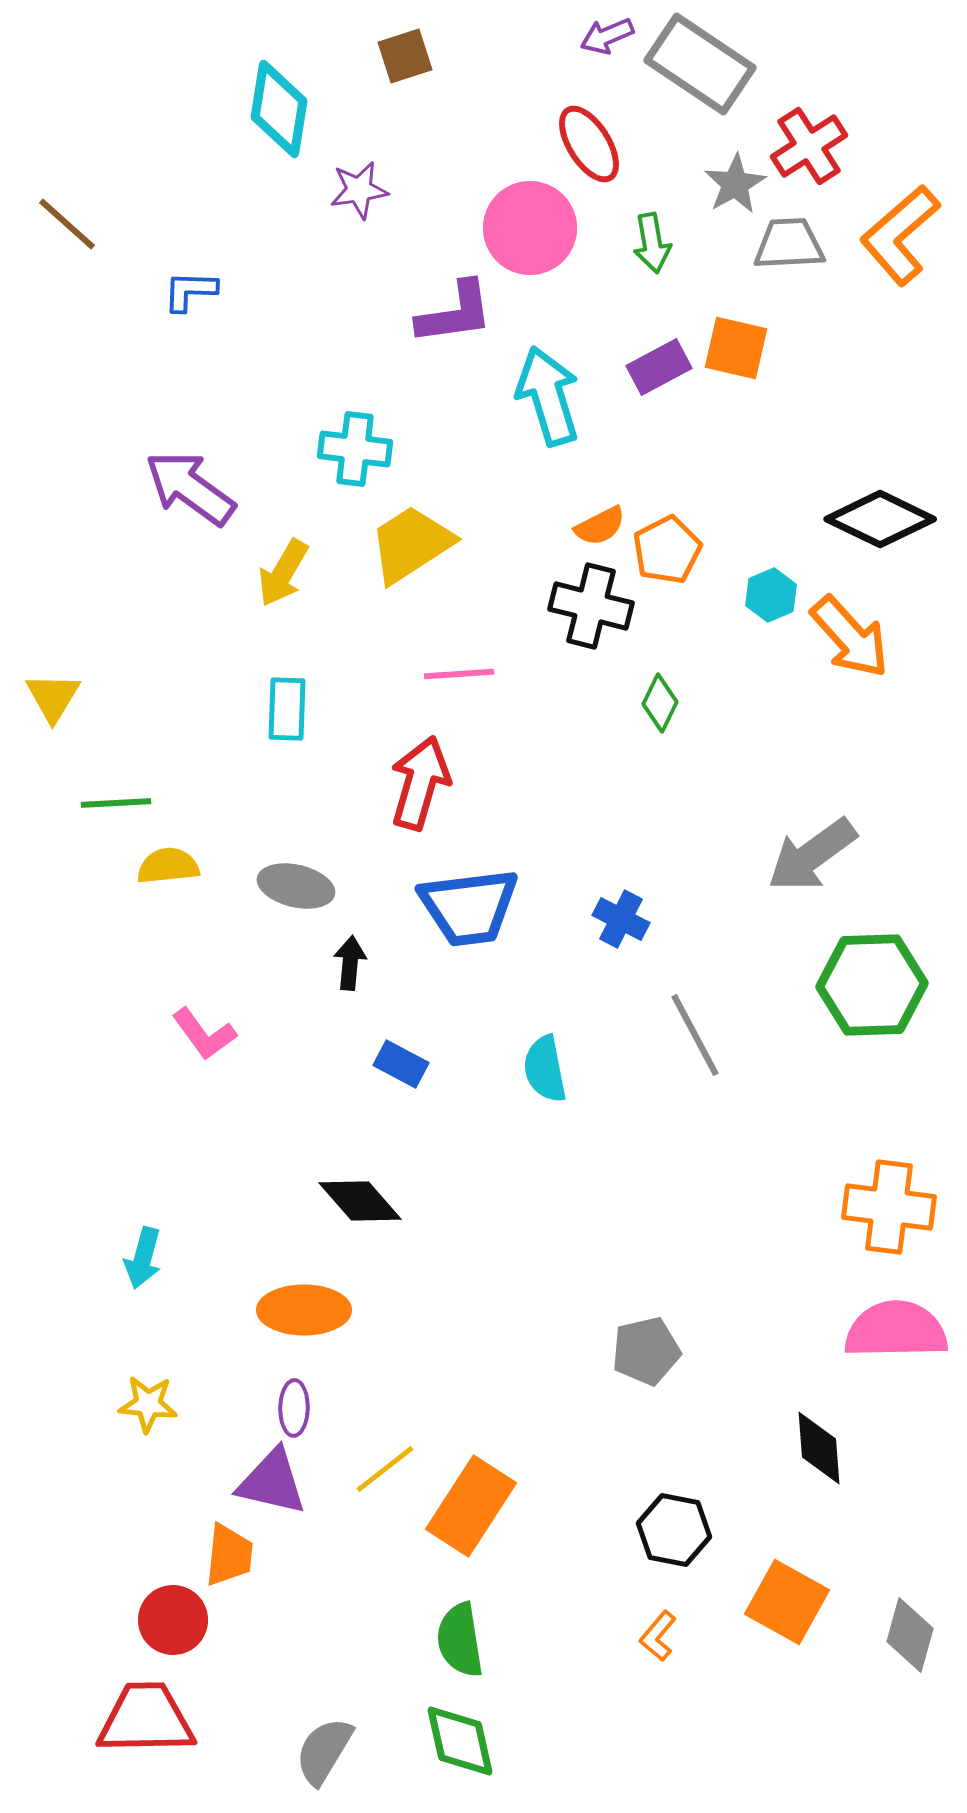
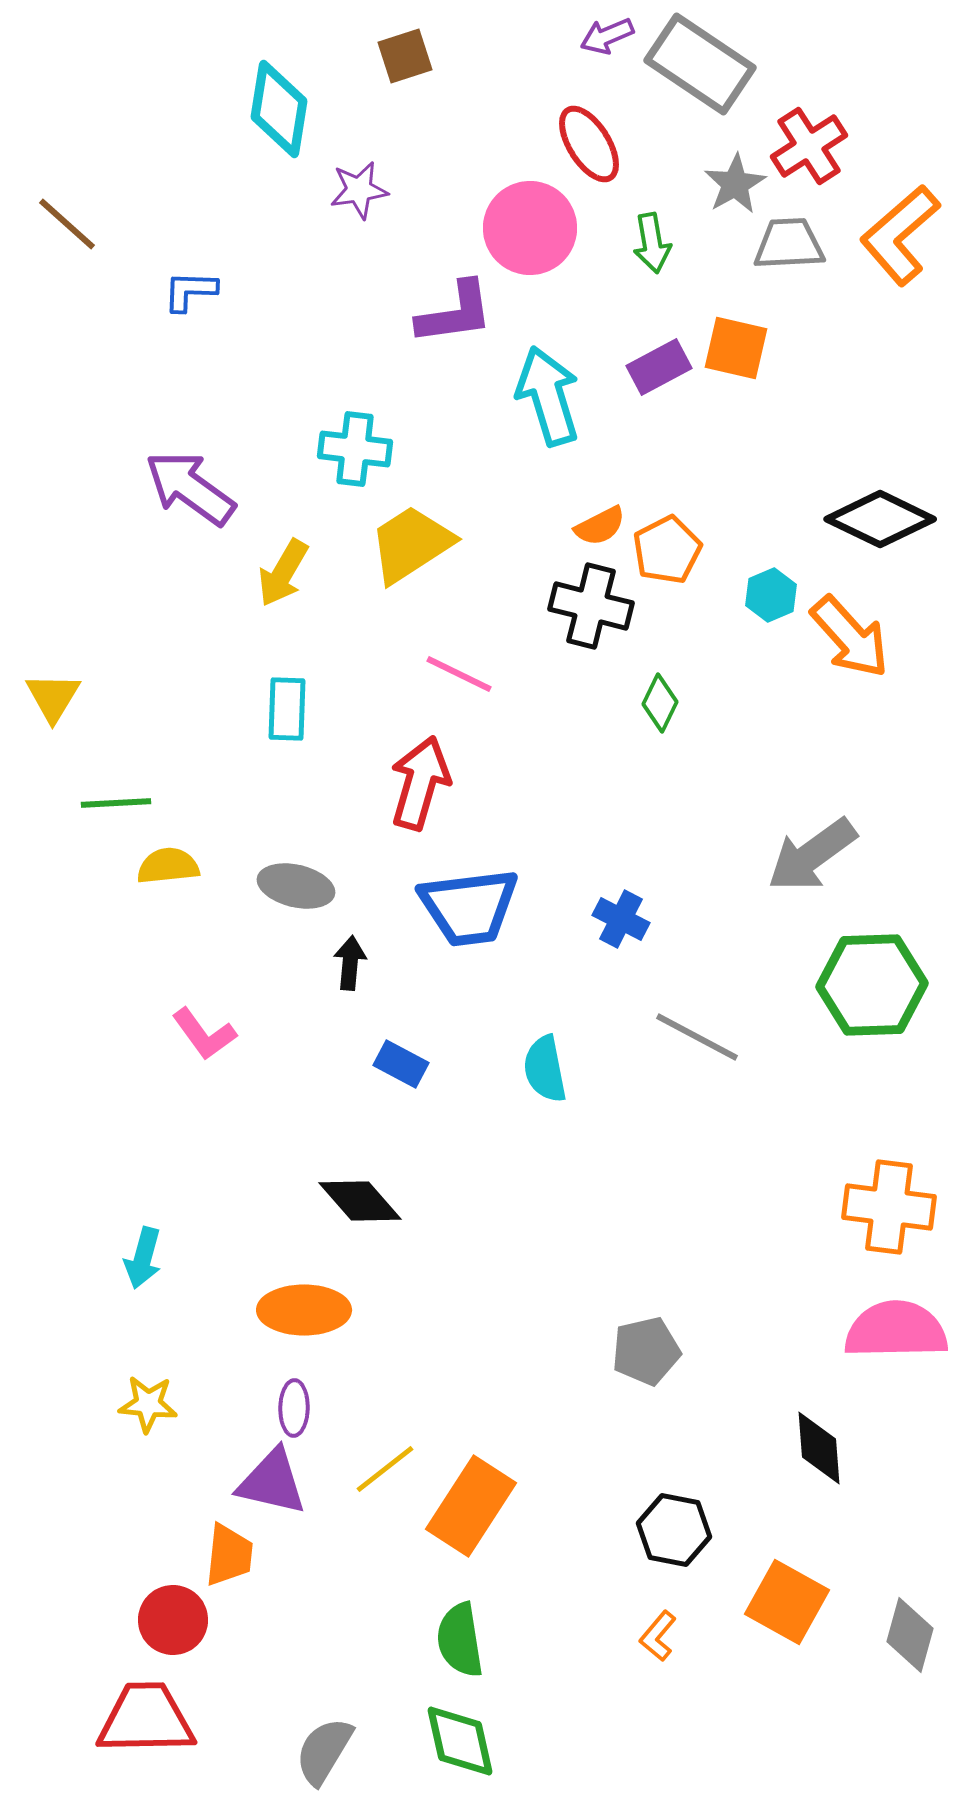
pink line at (459, 674): rotated 30 degrees clockwise
gray line at (695, 1035): moved 2 px right, 2 px down; rotated 34 degrees counterclockwise
